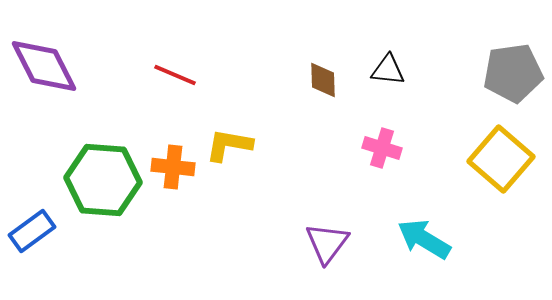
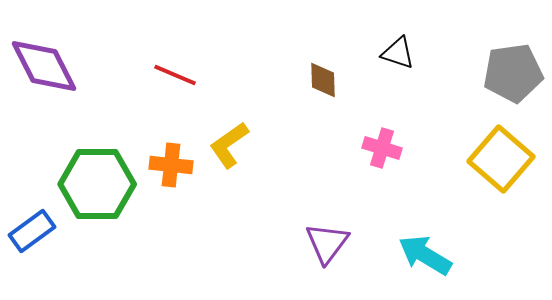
black triangle: moved 10 px right, 17 px up; rotated 12 degrees clockwise
yellow L-shape: rotated 45 degrees counterclockwise
orange cross: moved 2 px left, 2 px up
green hexagon: moved 6 px left, 4 px down; rotated 4 degrees counterclockwise
cyan arrow: moved 1 px right, 16 px down
